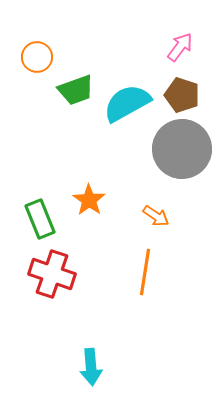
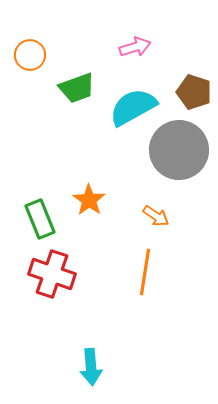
pink arrow: moved 45 px left; rotated 36 degrees clockwise
orange circle: moved 7 px left, 2 px up
green trapezoid: moved 1 px right, 2 px up
brown pentagon: moved 12 px right, 3 px up
cyan semicircle: moved 6 px right, 4 px down
gray circle: moved 3 px left, 1 px down
